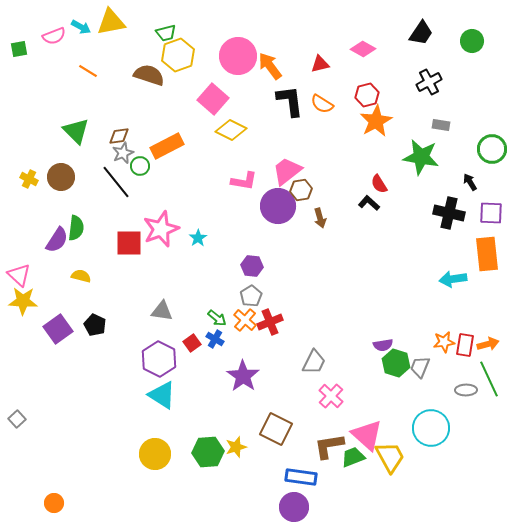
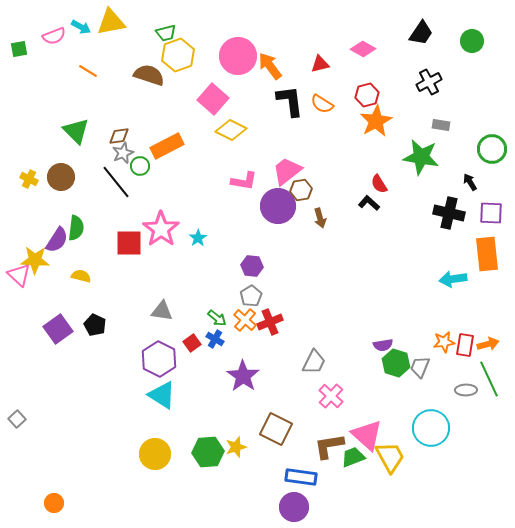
pink star at (161, 229): rotated 15 degrees counterclockwise
yellow star at (23, 301): moved 12 px right, 41 px up
